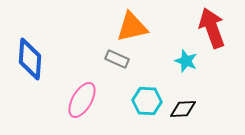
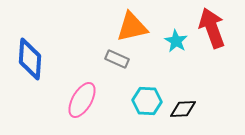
cyan star: moved 10 px left, 20 px up; rotated 10 degrees clockwise
